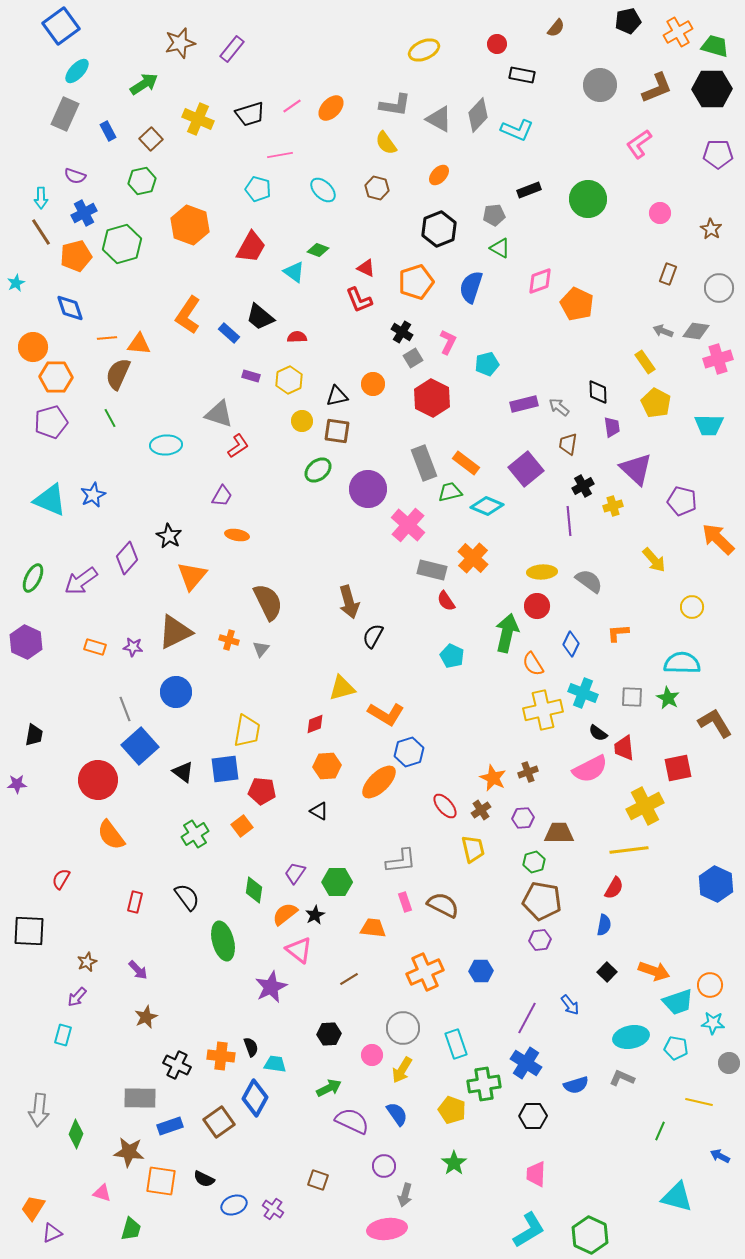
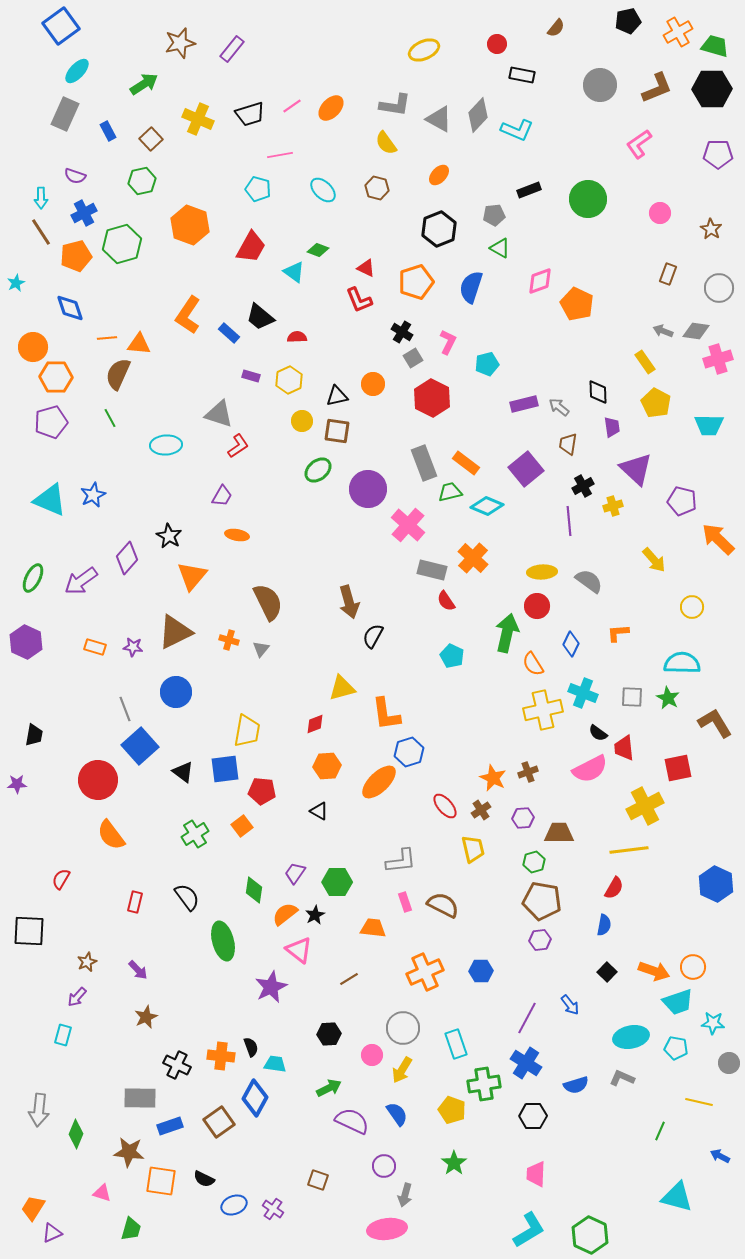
orange L-shape at (386, 714): rotated 51 degrees clockwise
orange circle at (710, 985): moved 17 px left, 18 px up
